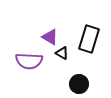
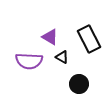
black rectangle: rotated 44 degrees counterclockwise
black triangle: moved 4 px down
